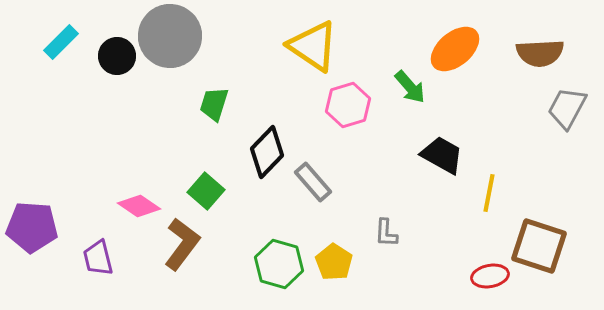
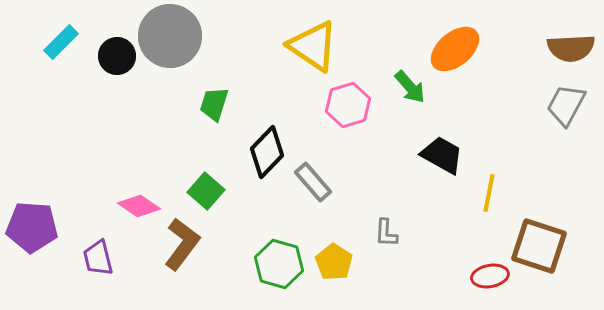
brown semicircle: moved 31 px right, 5 px up
gray trapezoid: moved 1 px left, 3 px up
